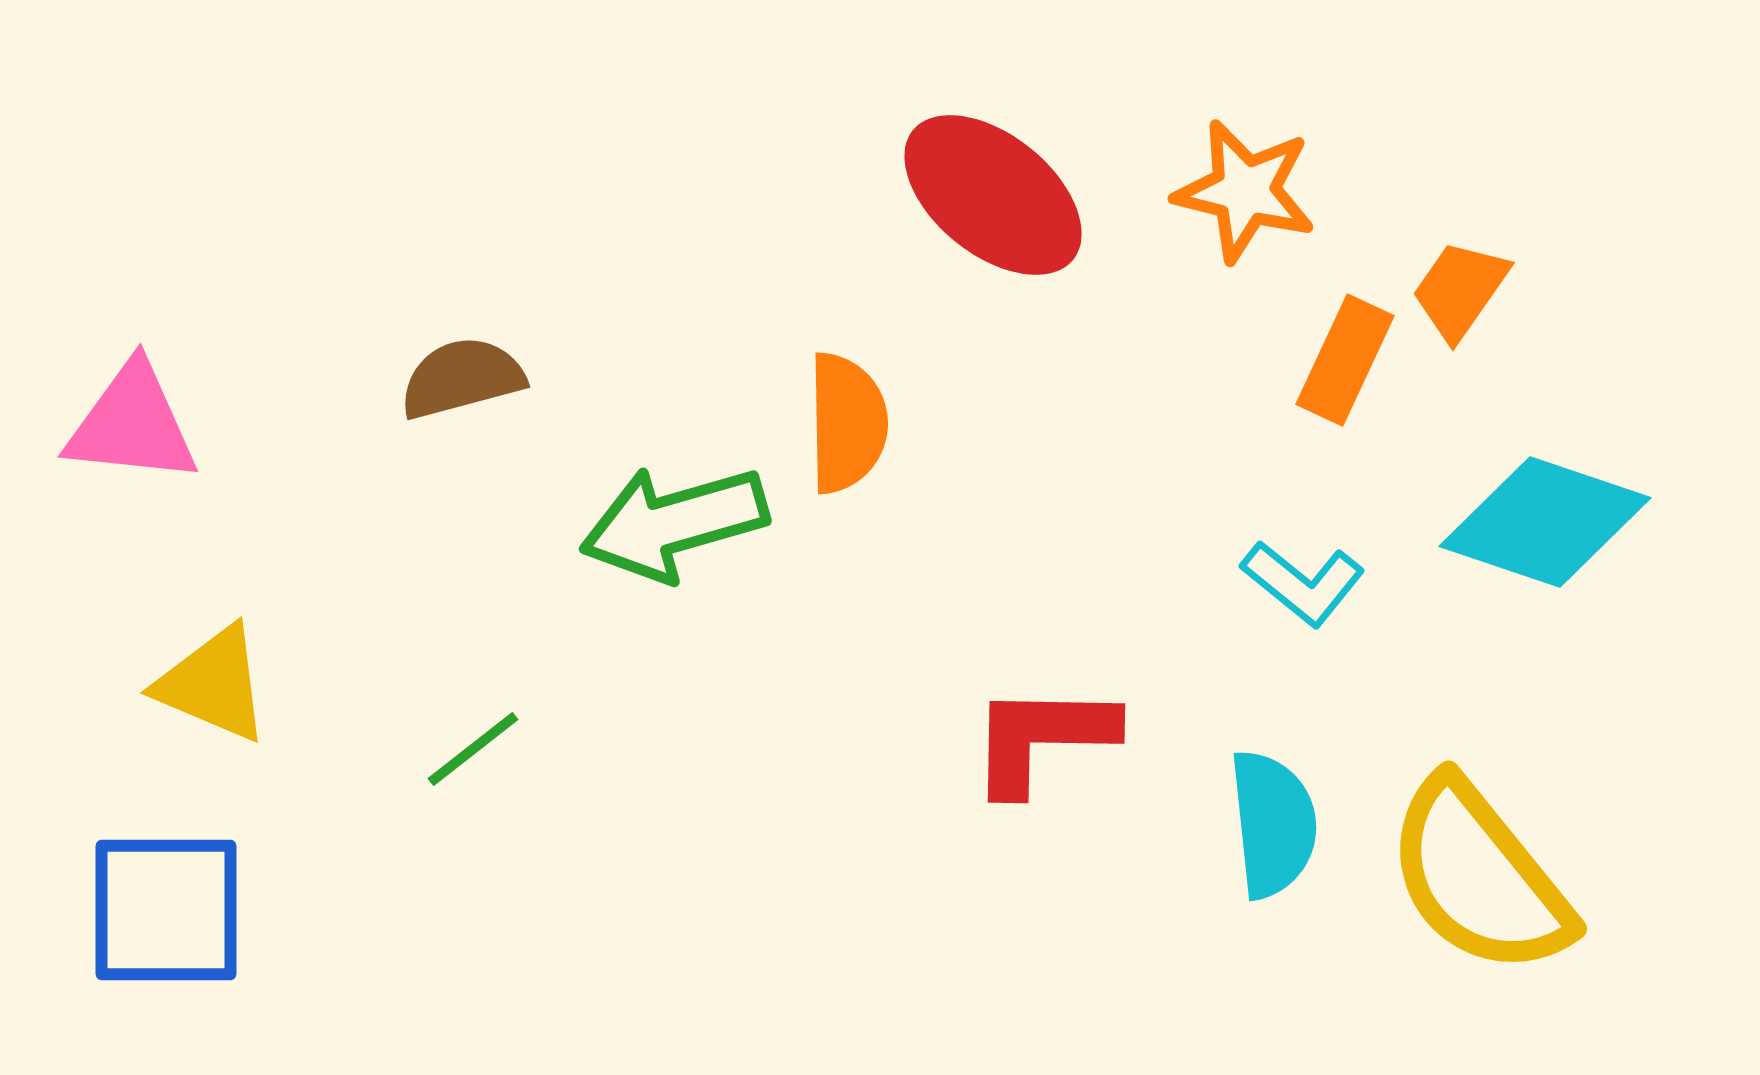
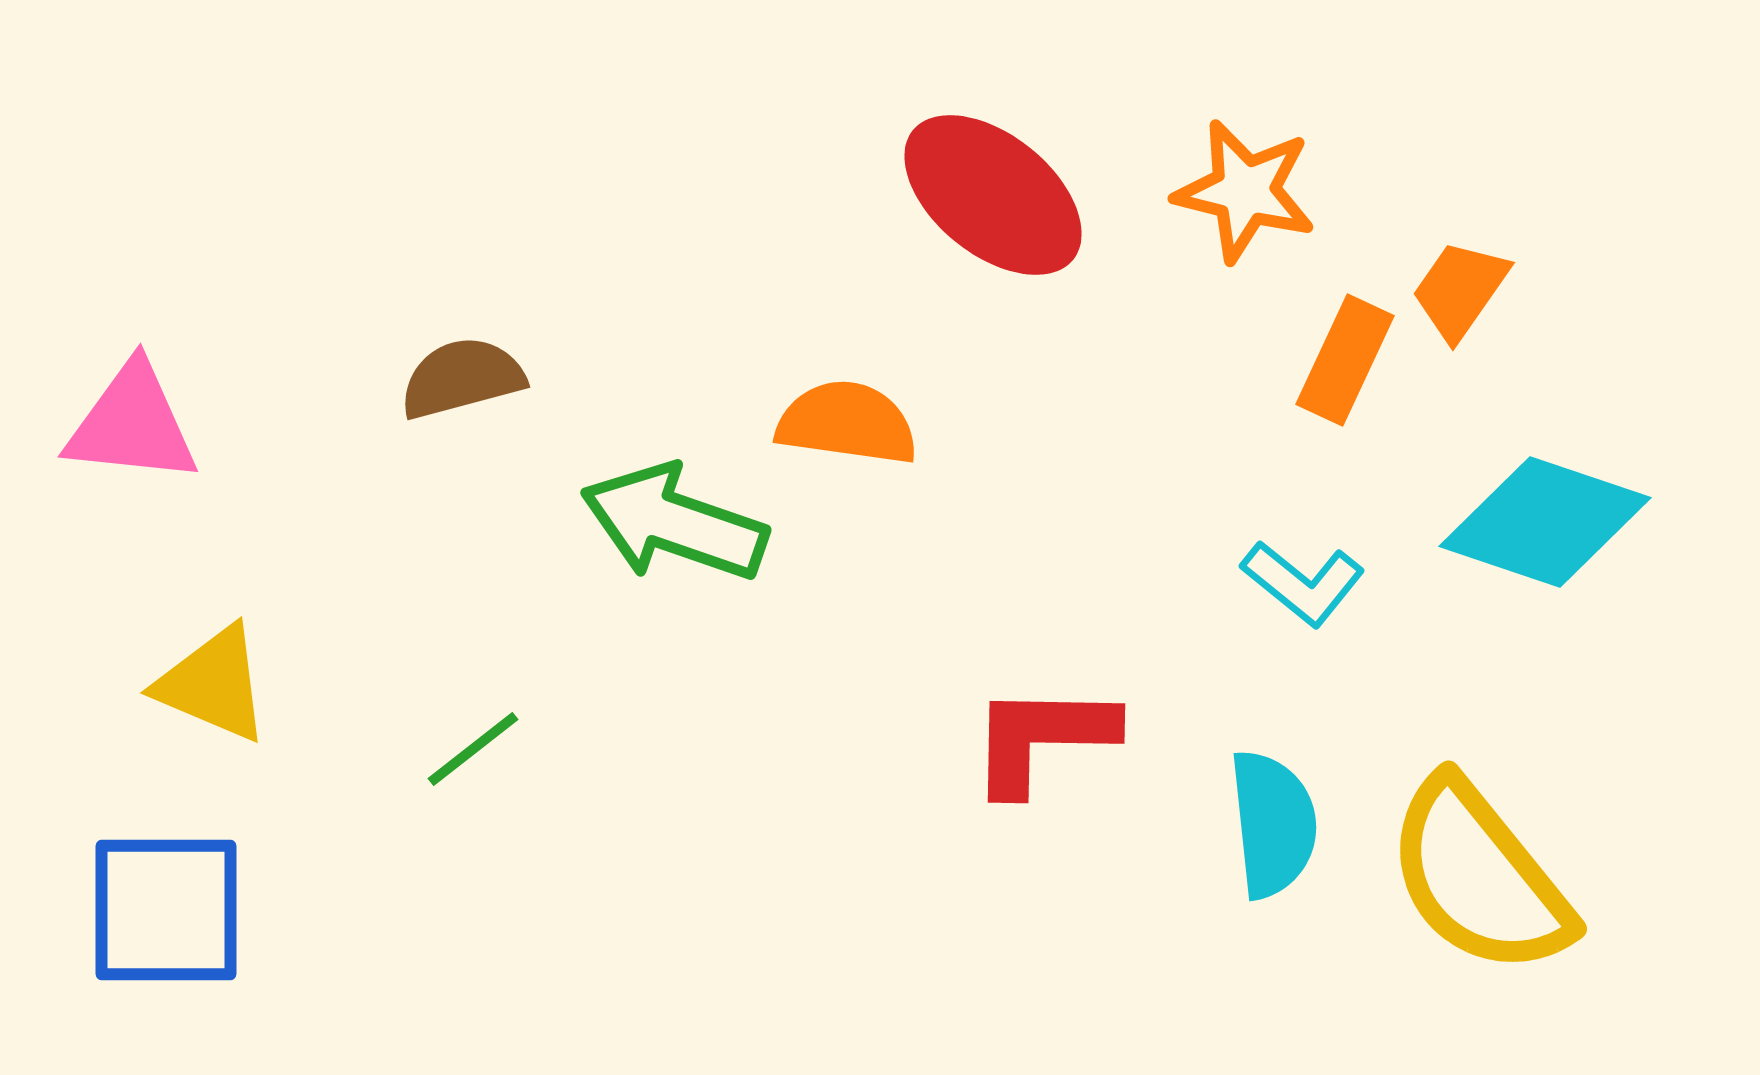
orange semicircle: rotated 81 degrees counterclockwise
green arrow: rotated 35 degrees clockwise
